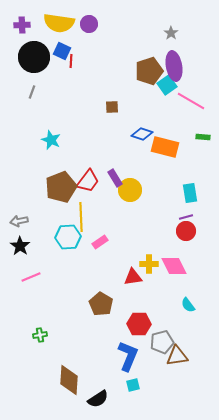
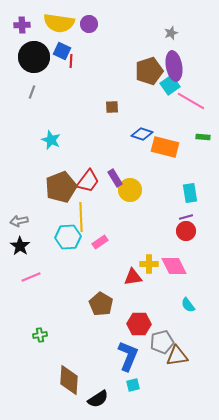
gray star at (171, 33): rotated 16 degrees clockwise
cyan square at (167, 85): moved 3 px right
